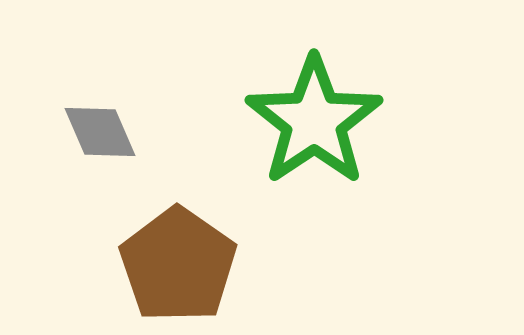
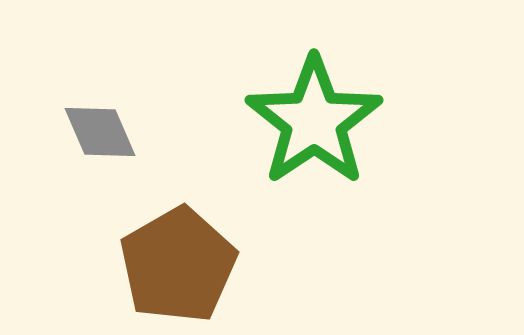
brown pentagon: rotated 7 degrees clockwise
